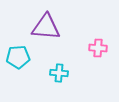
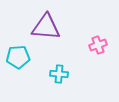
pink cross: moved 3 px up; rotated 24 degrees counterclockwise
cyan cross: moved 1 px down
